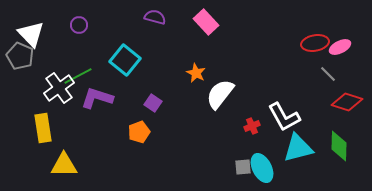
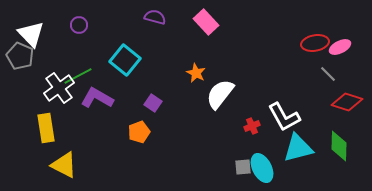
purple L-shape: rotated 12 degrees clockwise
yellow rectangle: moved 3 px right
yellow triangle: rotated 28 degrees clockwise
